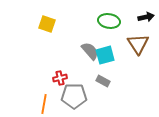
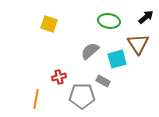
black arrow: rotated 28 degrees counterclockwise
yellow square: moved 2 px right
gray semicircle: rotated 90 degrees counterclockwise
cyan square: moved 12 px right, 4 px down
red cross: moved 1 px left, 1 px up
gray pentagon: moved 8 px right
orange line: moved 8 px left, 5 px up
